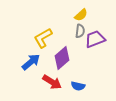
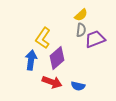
gray semicircle: moved 1 px right, 1 px up
yellow L-shape: rotated 25 degrees counterclockwise
purple diamond: moved 5 px left
blue arrow: moved 2 px up; rotated 42 degrees counterclockwise
red arrow: rotated 12 degrees counterclockwise
